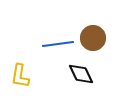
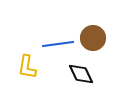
yellow L-shape: moved 7 px right, 9 px up
